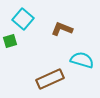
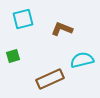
cyan square: rotated 35 degrees clockwise
green square: moved 3 px right, 15 px down
cyan semicircle: rotated 30 degrees counterclockwise
